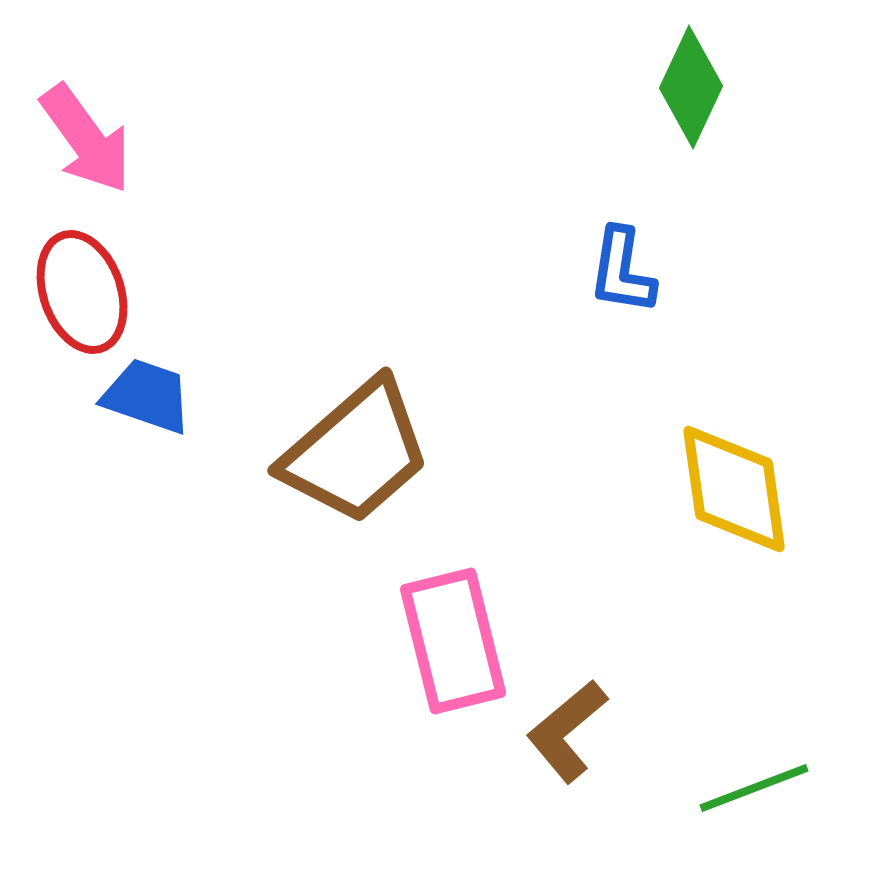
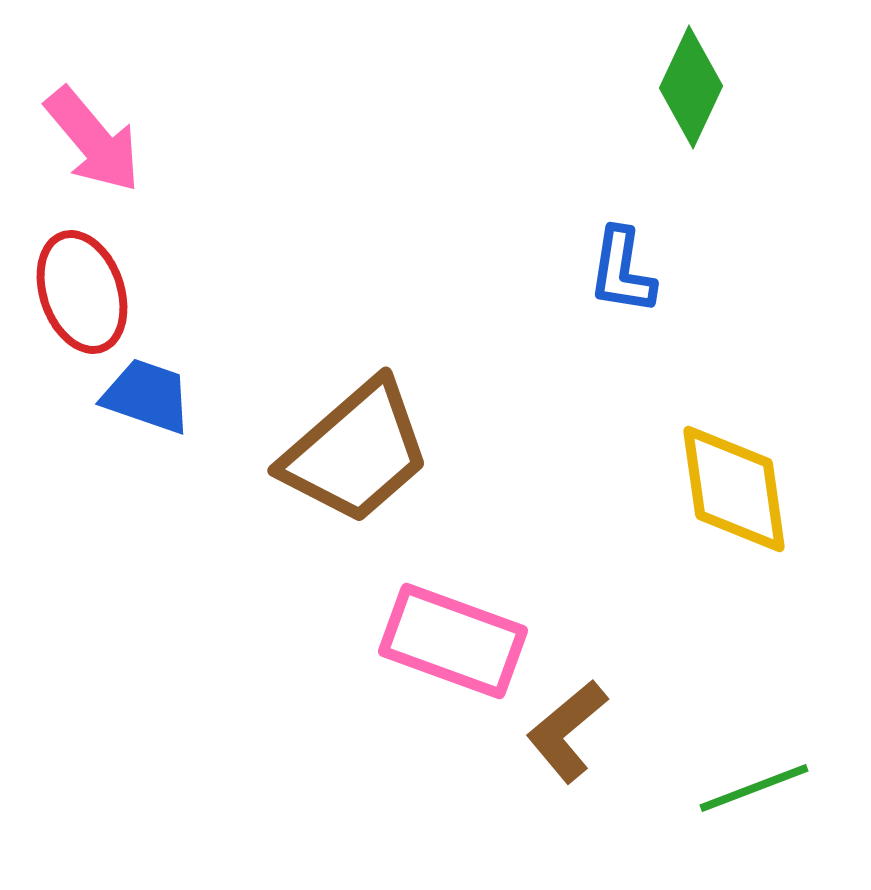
pink arrow: moved 7 px right, 1 px down; rotated 4 degrees counterclockwise
pink rectangle: rotated 56 degrees counterclockwise
